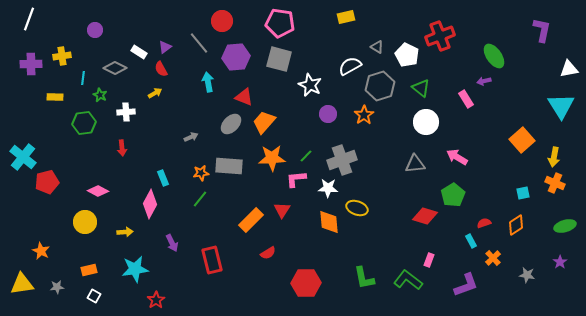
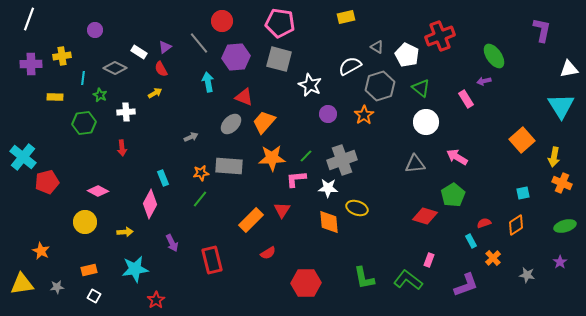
orange cross at (555, 183): moved 7 px right
